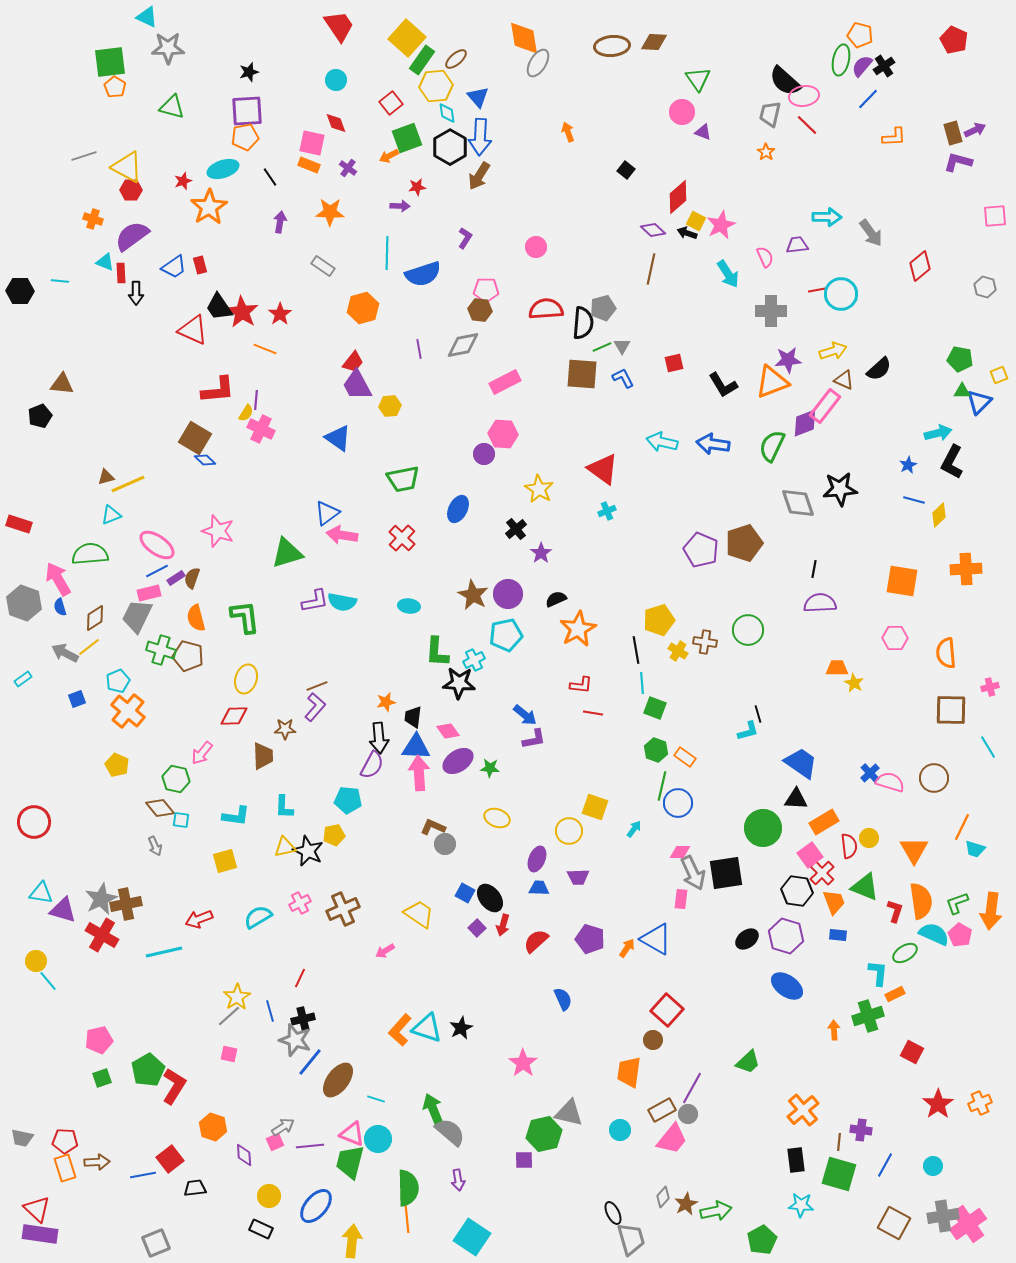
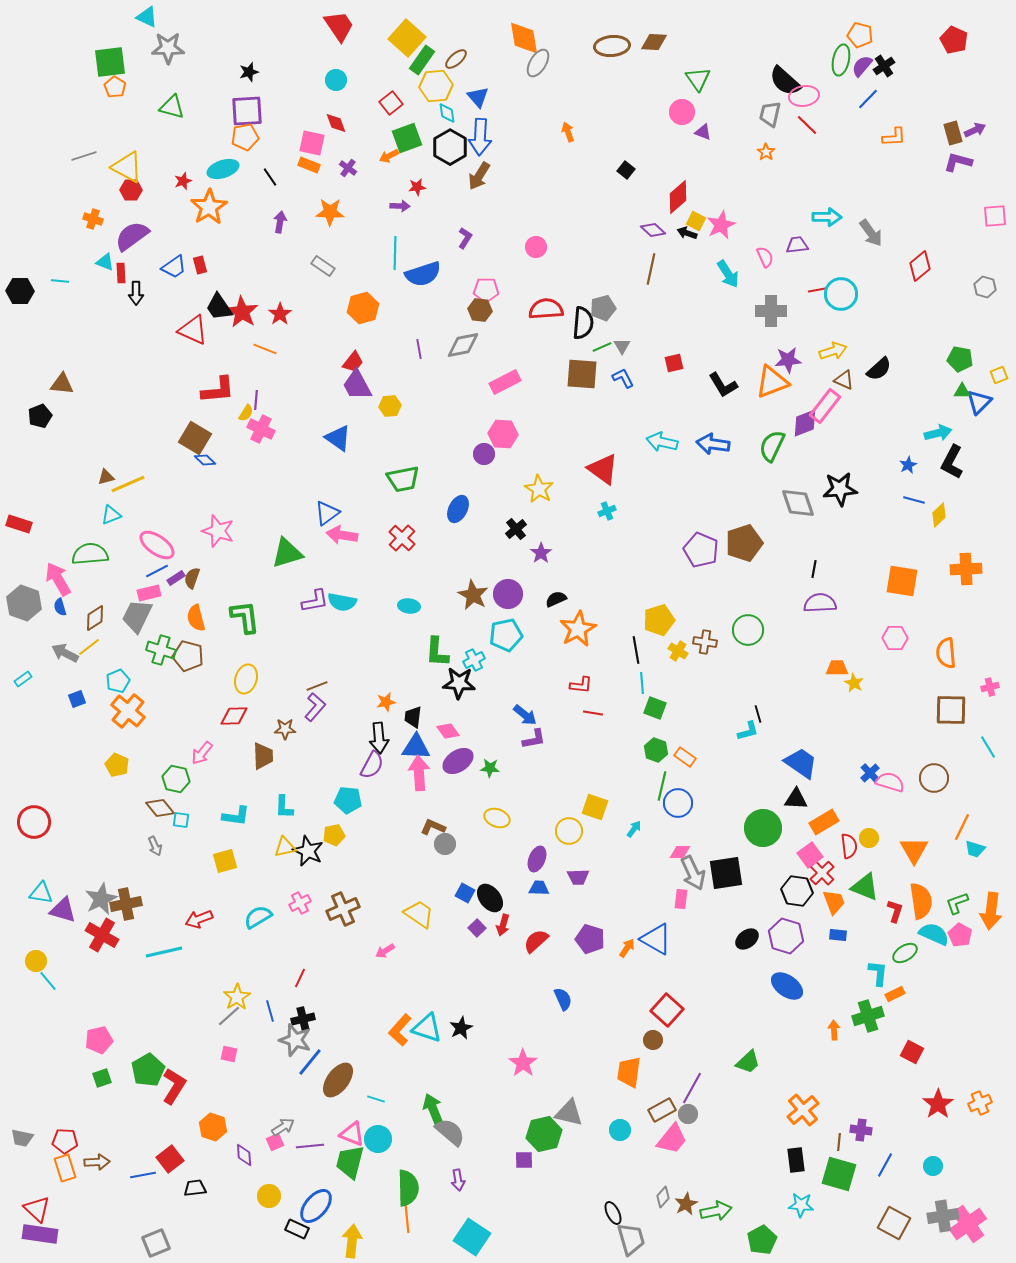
cyan line at (387, 253): moved 8 px right
black rectangle at (261, 1229): moved 36 px right
